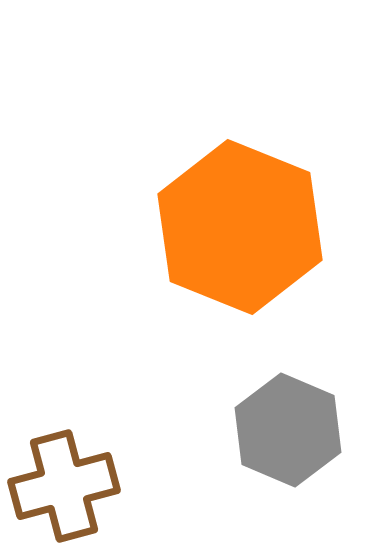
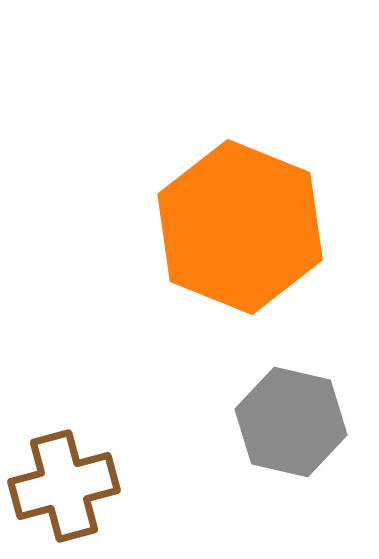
gray hexagon: moved 3 px right, 8 px up; rotated 10 degrees counterclockwise
